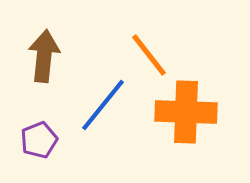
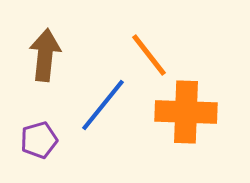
brown arrow: moved 1 px right, 1 px up
purple pentagon: rotated 6 degrees clockwise
